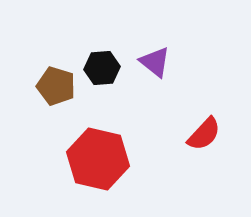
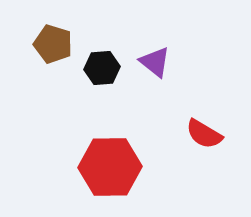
brown pentagon: moved 3 px left, 42 px up
red semicircle: rotated 78 degrees clockwise
red hexagon: moved 12 px right, 8 px down; rotated 14 degrees counterclockwise
